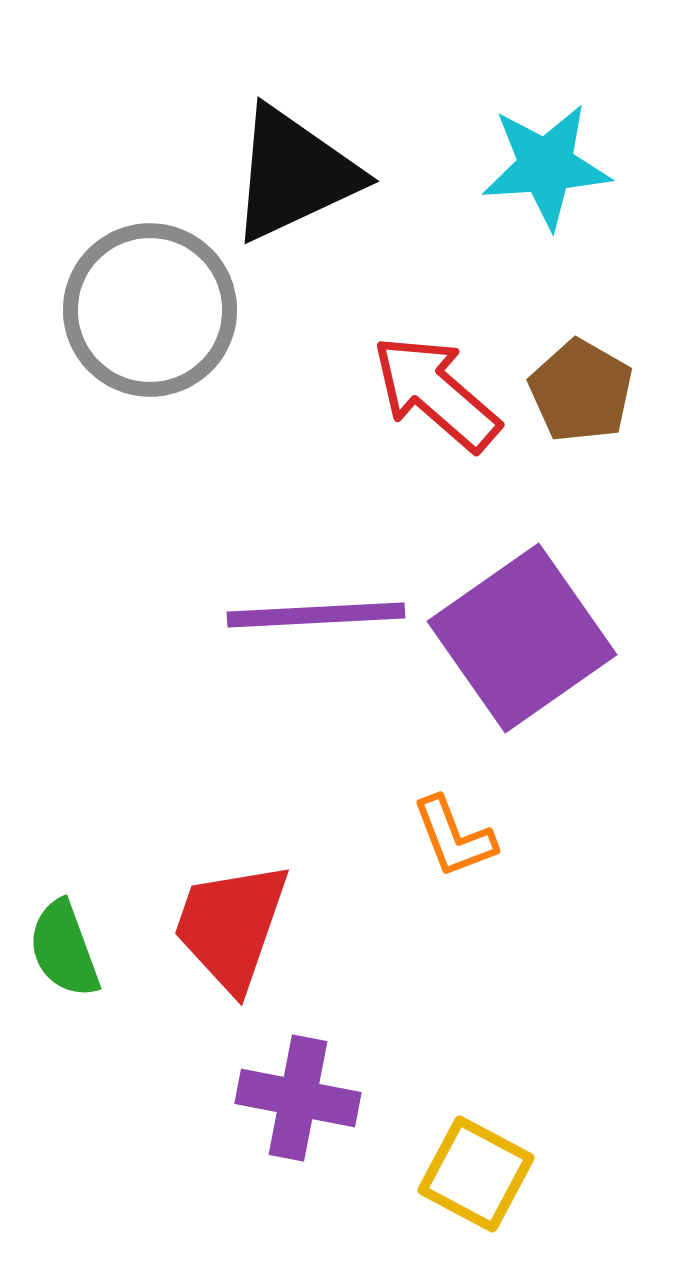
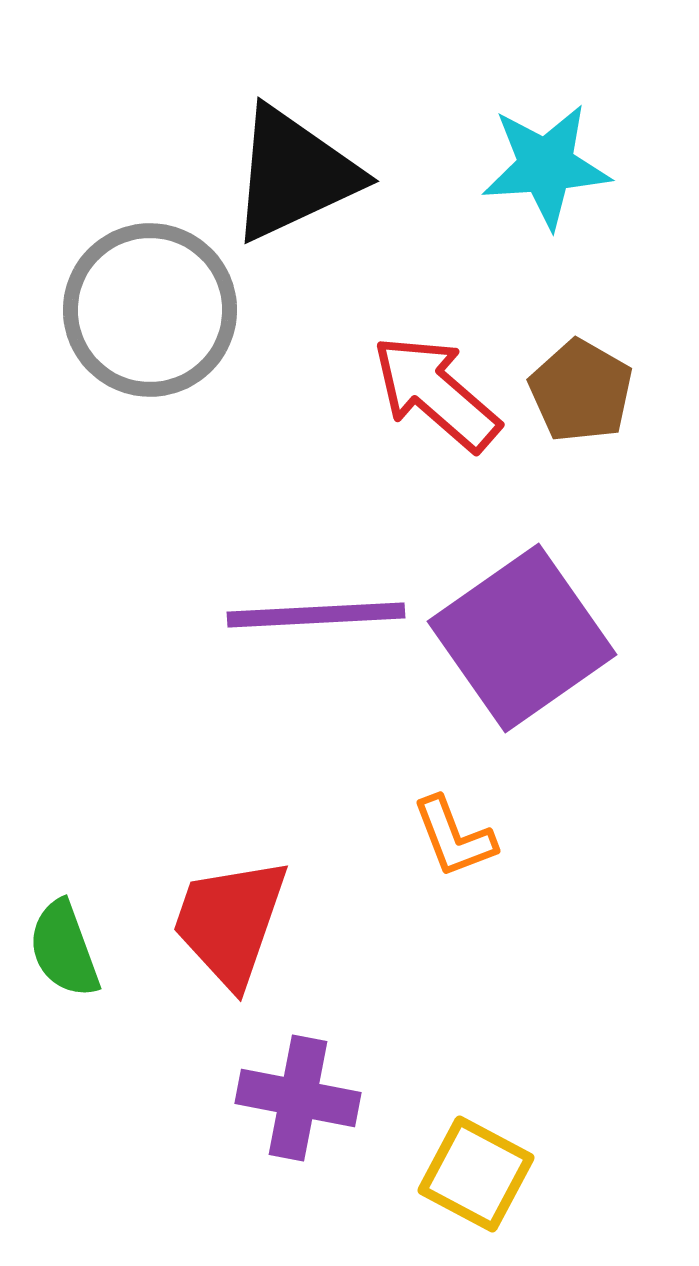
red trapezoid: moved 1 px left, 4 px up
